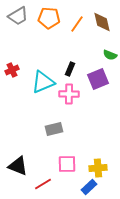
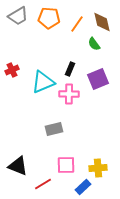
green semicircle: moved 16 px left, 11 px up; rotated 32 degrees clockwise
pink square: moved 1 px left, 1 px down
blue rectangle: moved 6 px left
